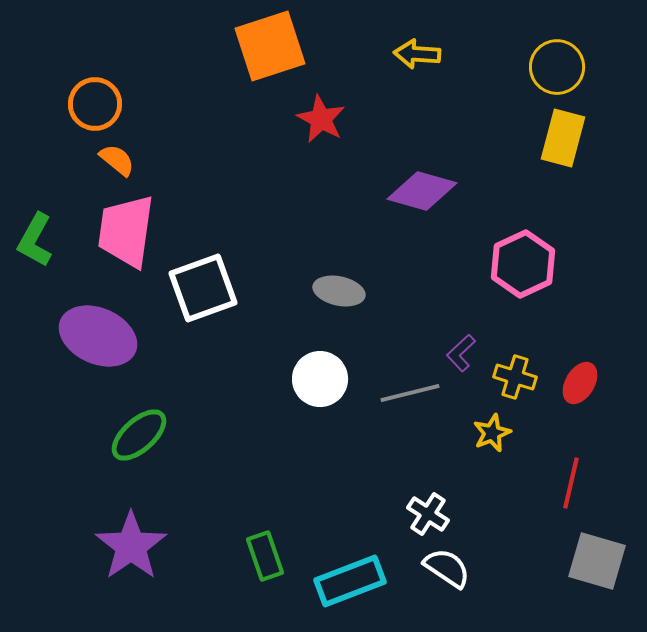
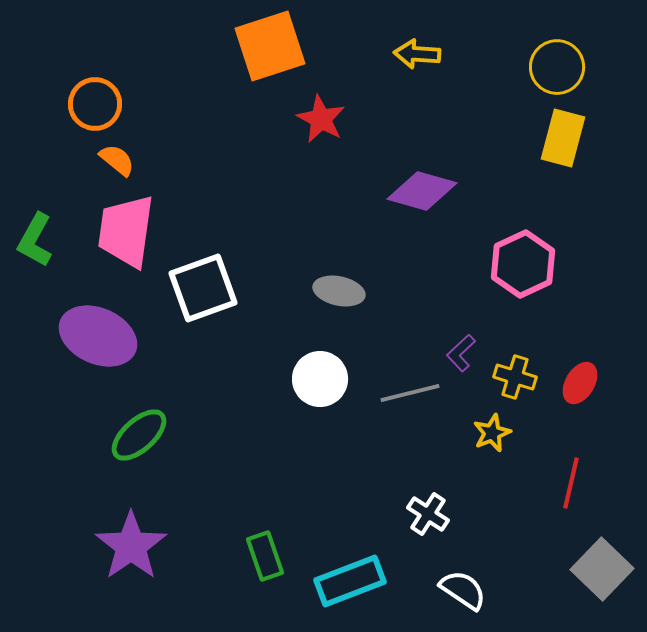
gray square: moved 5 px right, 8 px down; rotated 28 degrees clockwise
white semicircle: moved 16 px right, 22 px down
